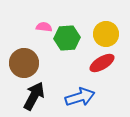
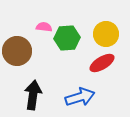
brown circle: moved 7 px left, 12 px up
black arrow: moved 1 px left, 1 px up; rotated 20 degrees counterclockwise
